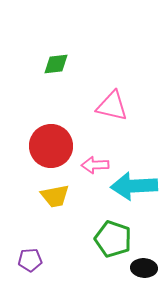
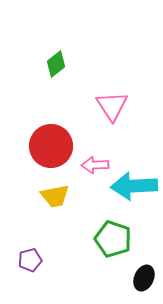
green diamond: rotated 32 degrees counterclockwise
pink triangle: rotated 44 degrees clockwise
purple pentagon: rotated 10 degrees counterclockwise
black ellipse: moved 10 px down; rotated 70 degrees counterclockwise
